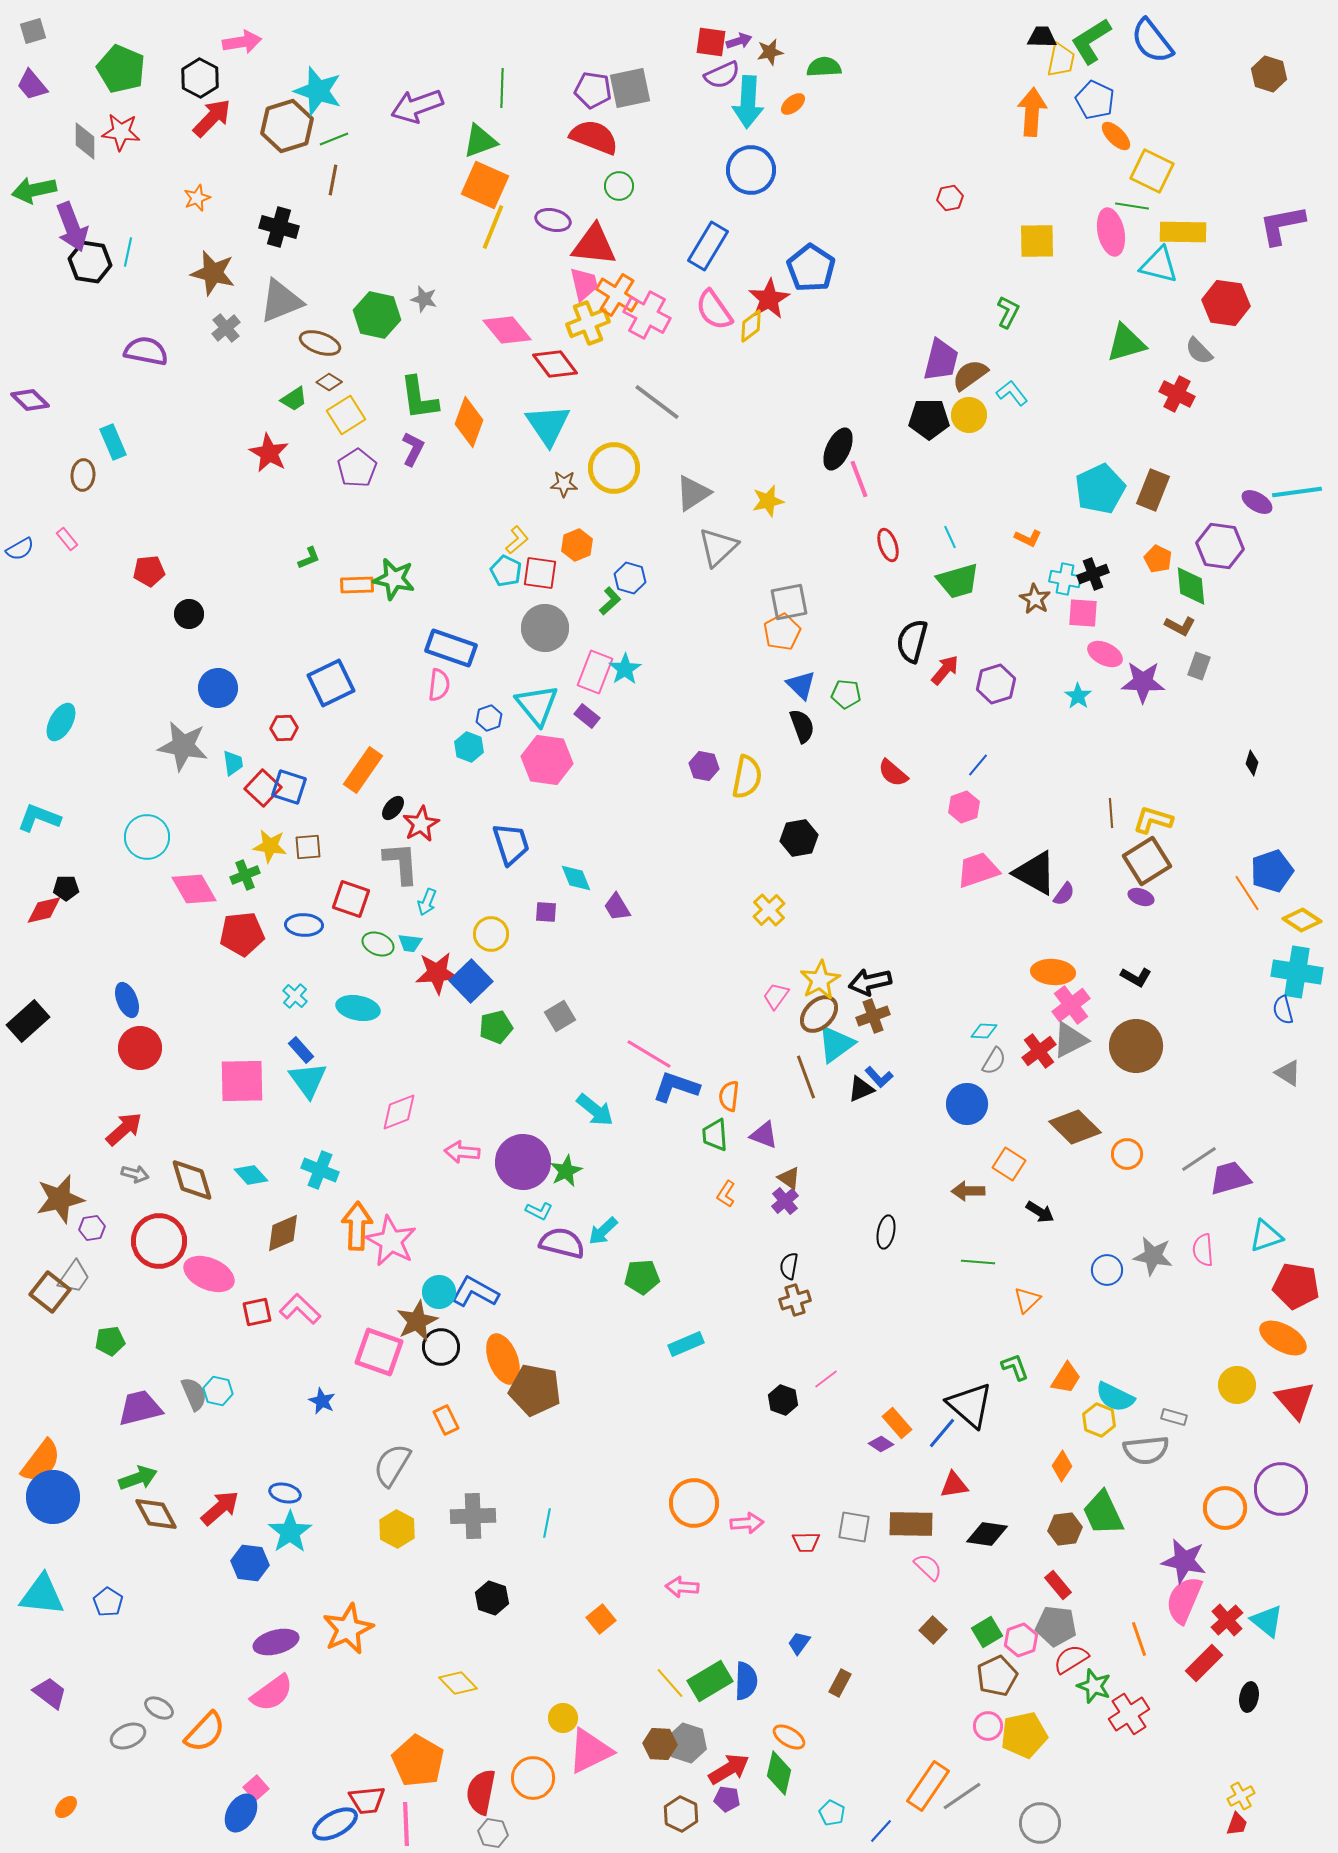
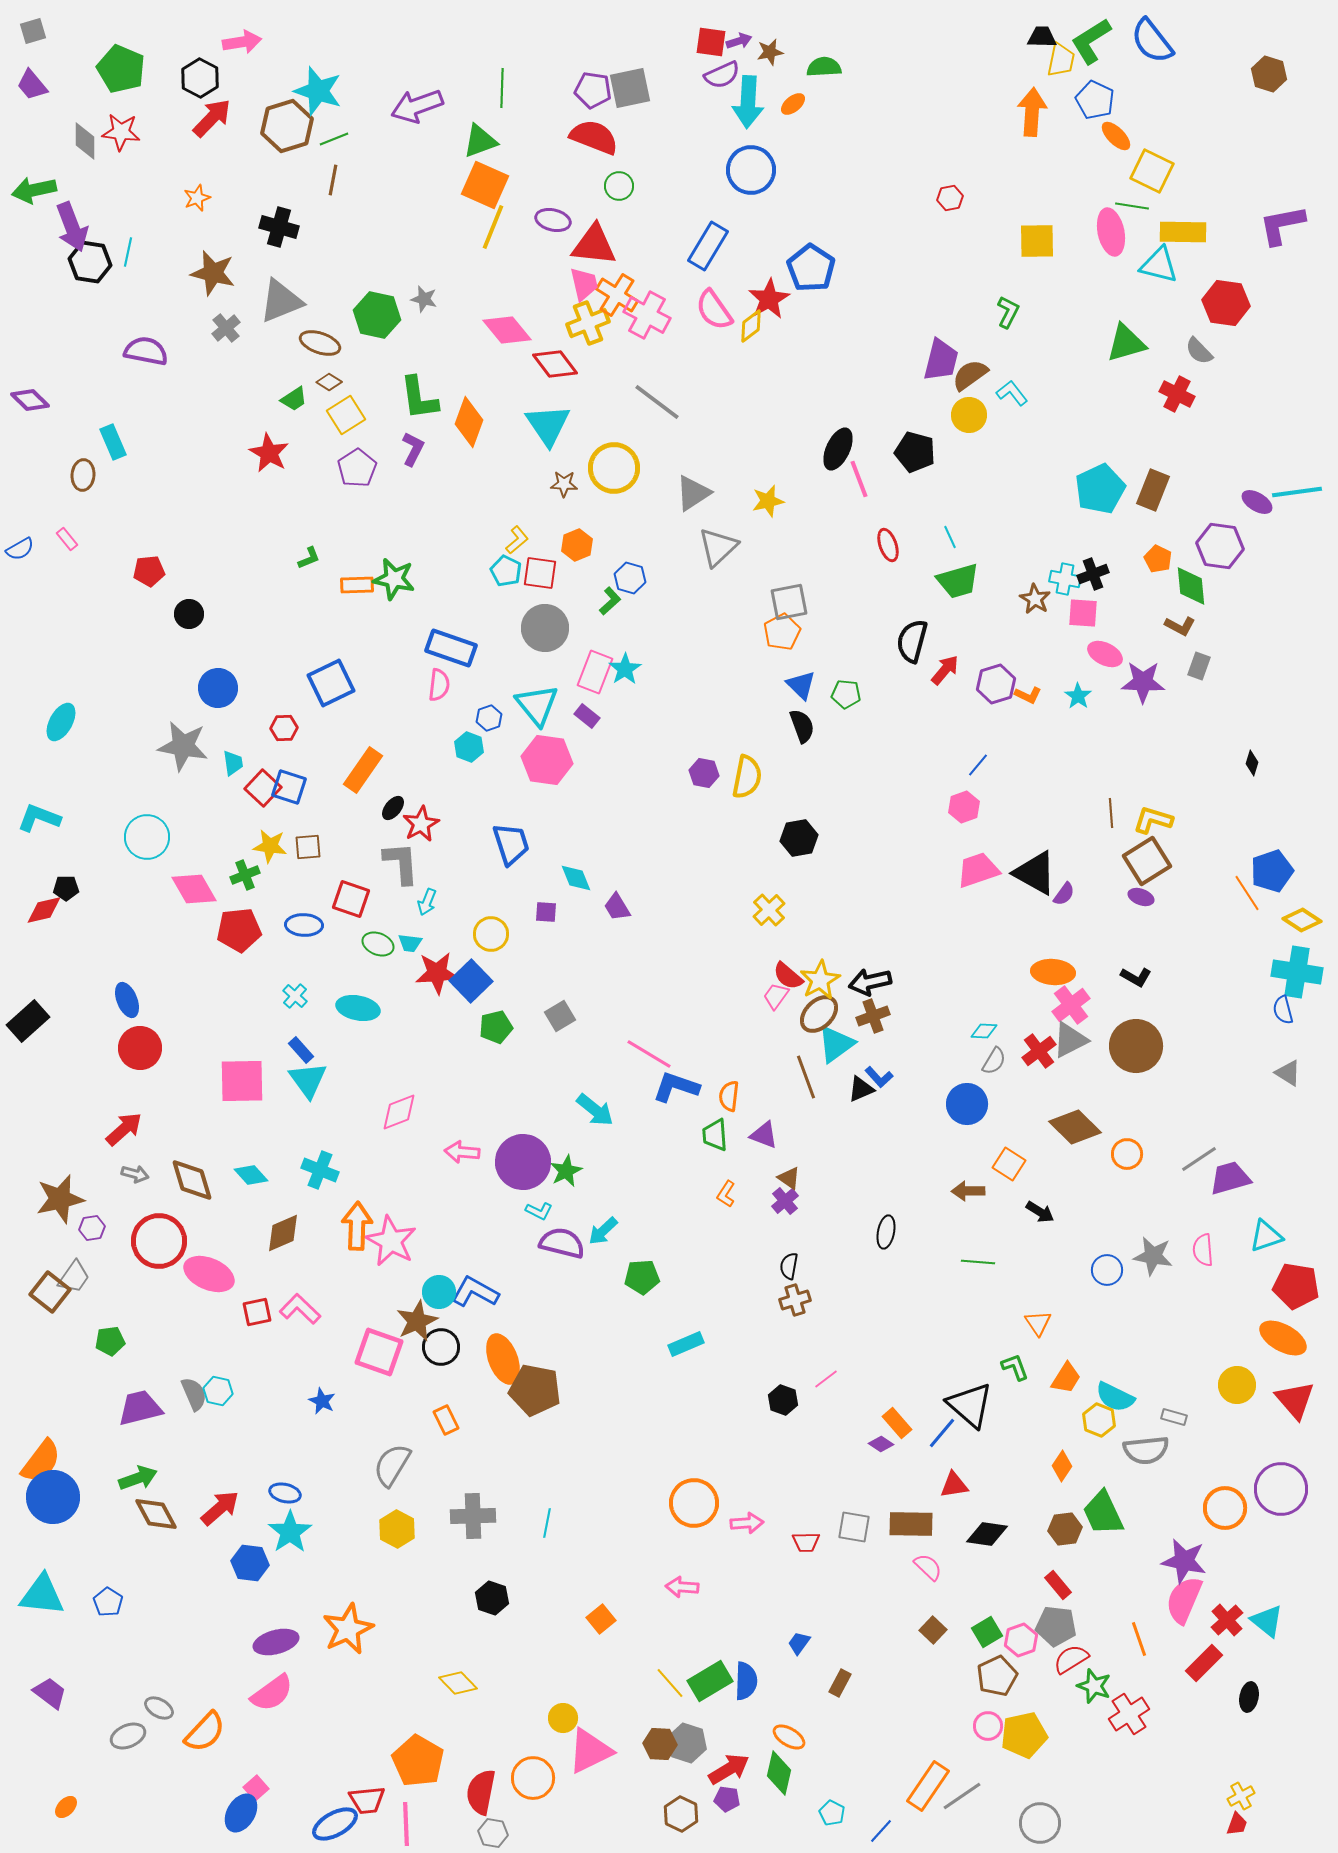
black pentagon at (929, 419): moved 14 px left, 33 px down; rotated 15 degrees clockwise
orange L-shape at (1028, 538): moved 157 px down
purple hexagon at (704, 766): moved 7 px down
red semicircle at (893, 773): moved 105 px left, 203 px down
red pentagon at (242, 934): moved 3 px left, 4 px up
orange triangle at (1027, 1300): moved 11 px right, 23 px down; rotated 20 degrees counterclockwise
